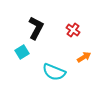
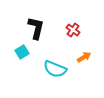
black L-shape: rotated 15 degrees counterclockwise
cyan semicircle: moved 1 px right, 3 px up
